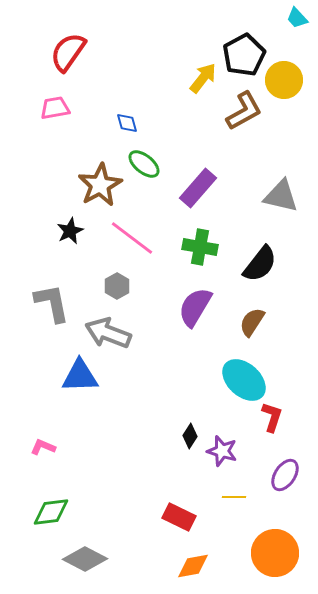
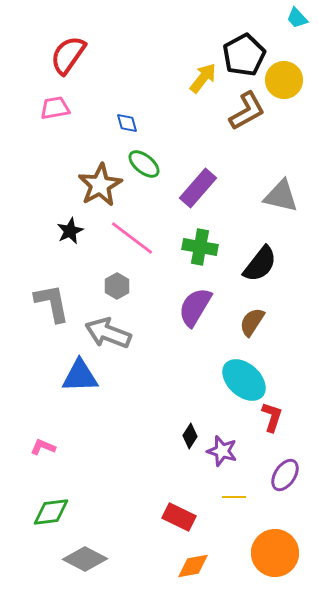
red semicircle: moved 3 px down
brown L-shape: moved 3 px right
